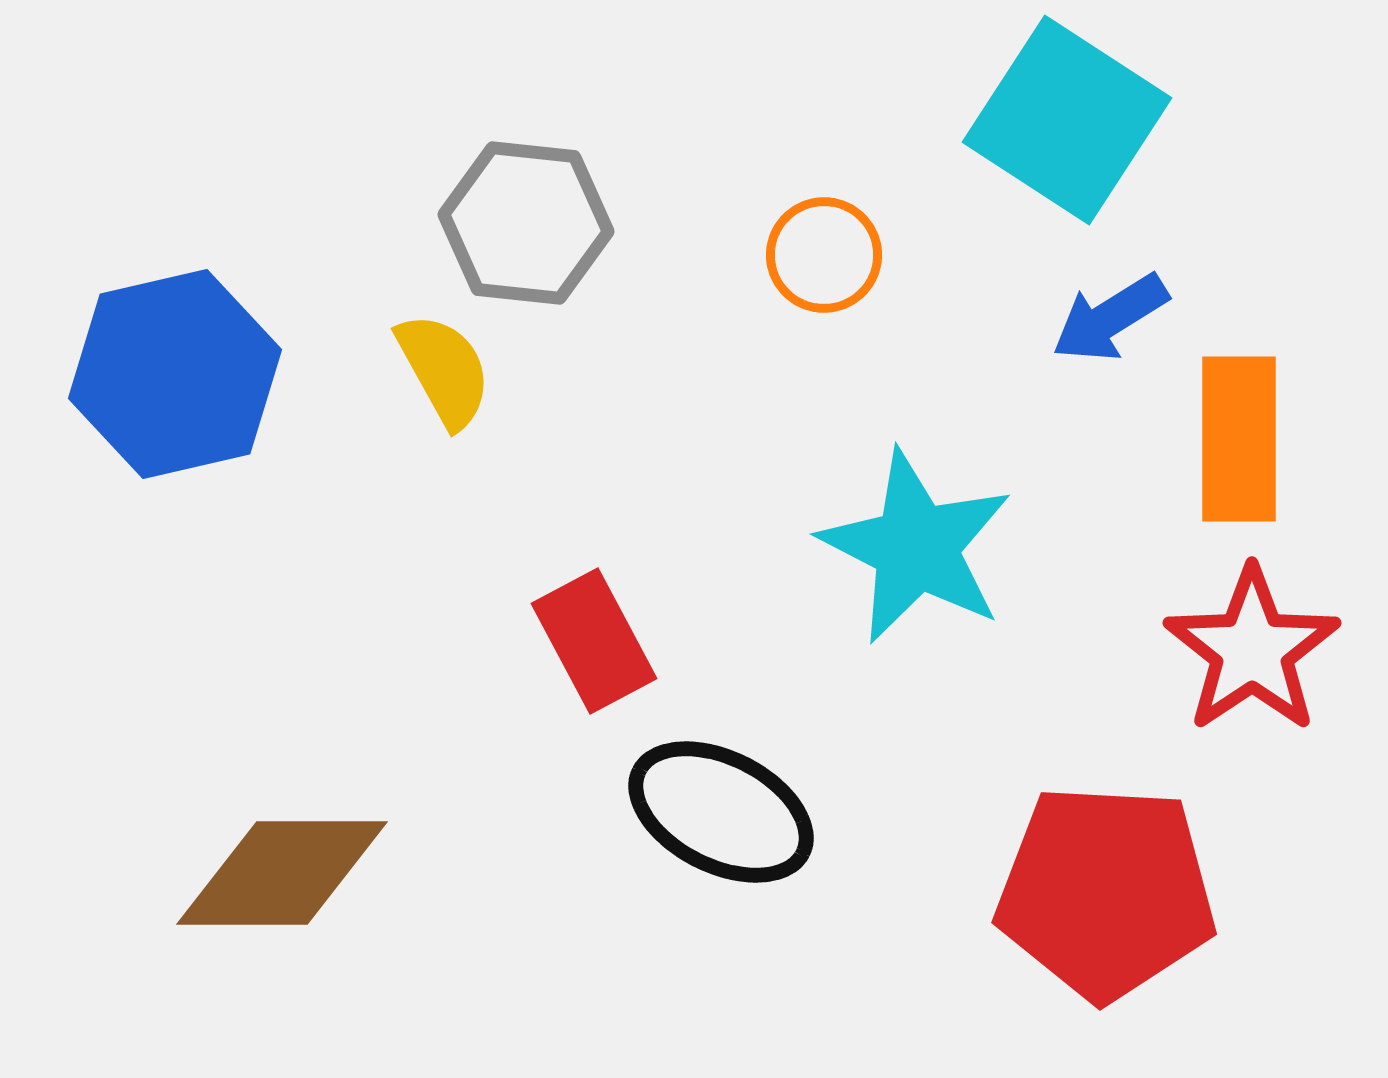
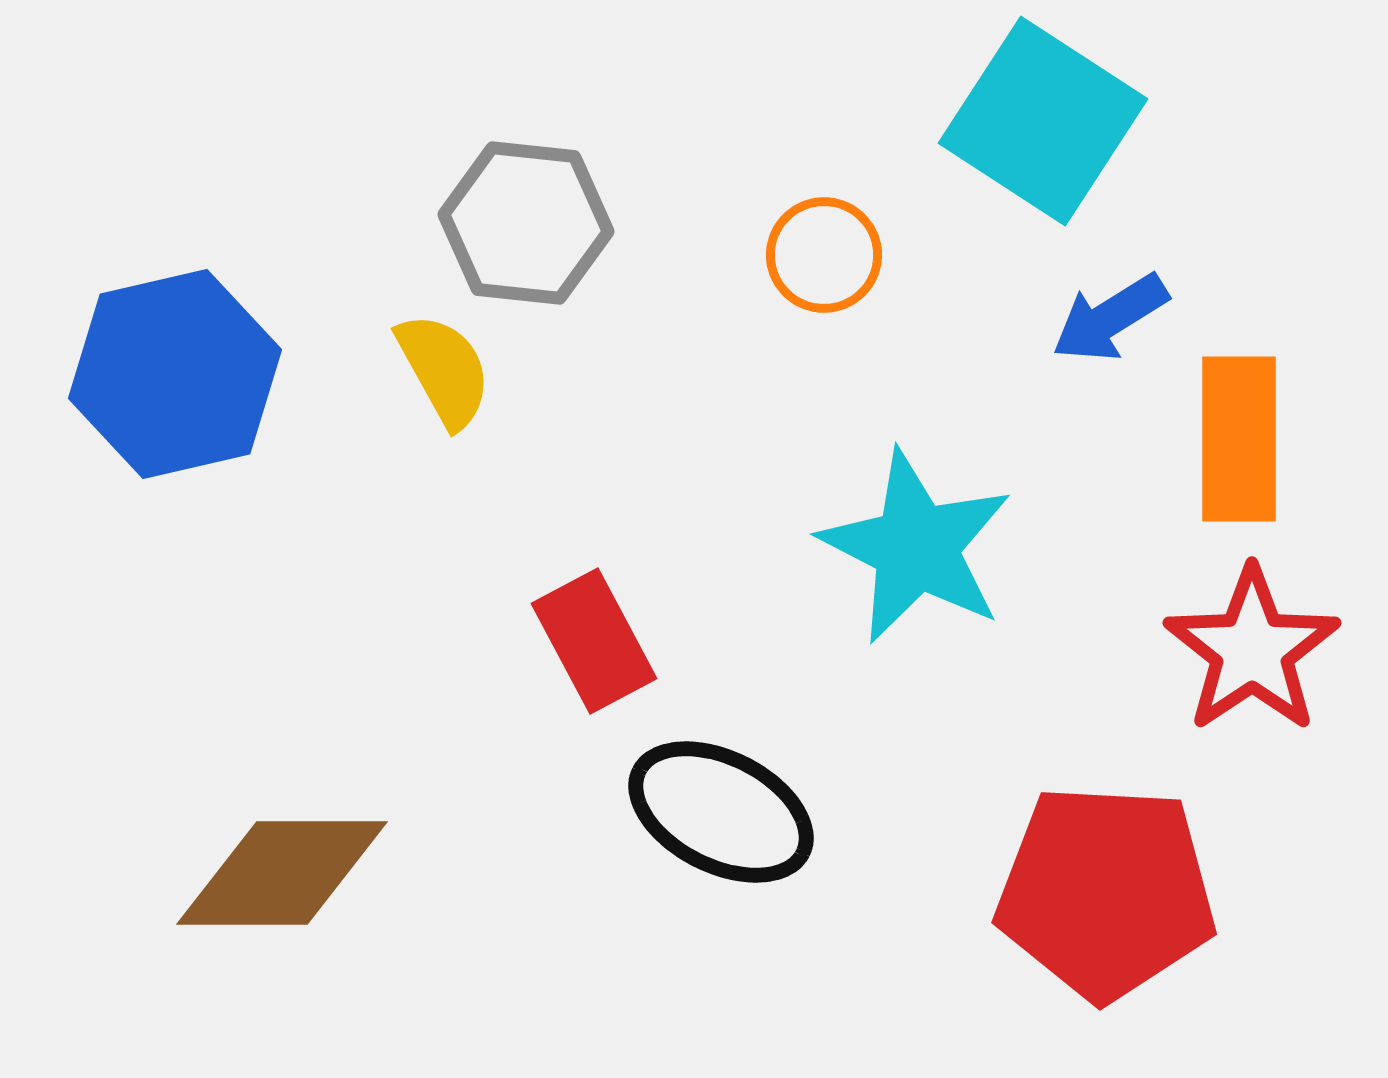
cyan square: moved 24 px left, 1 px down
